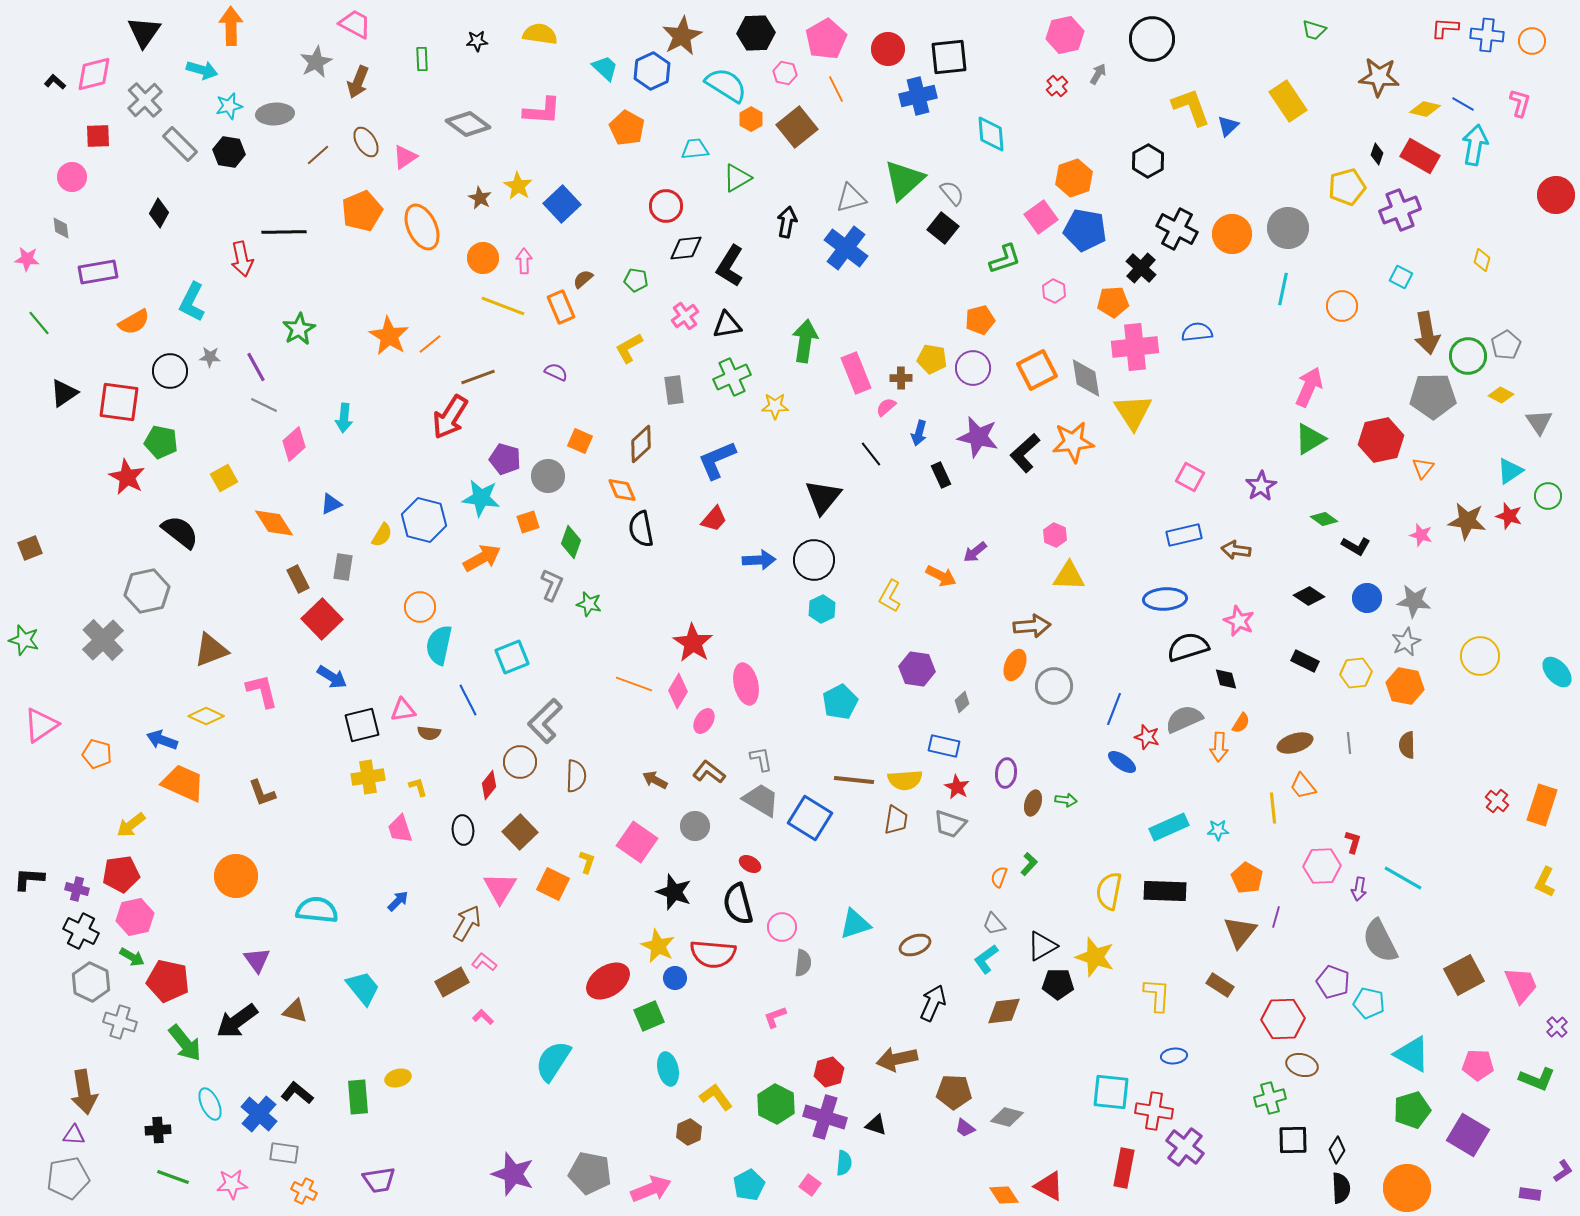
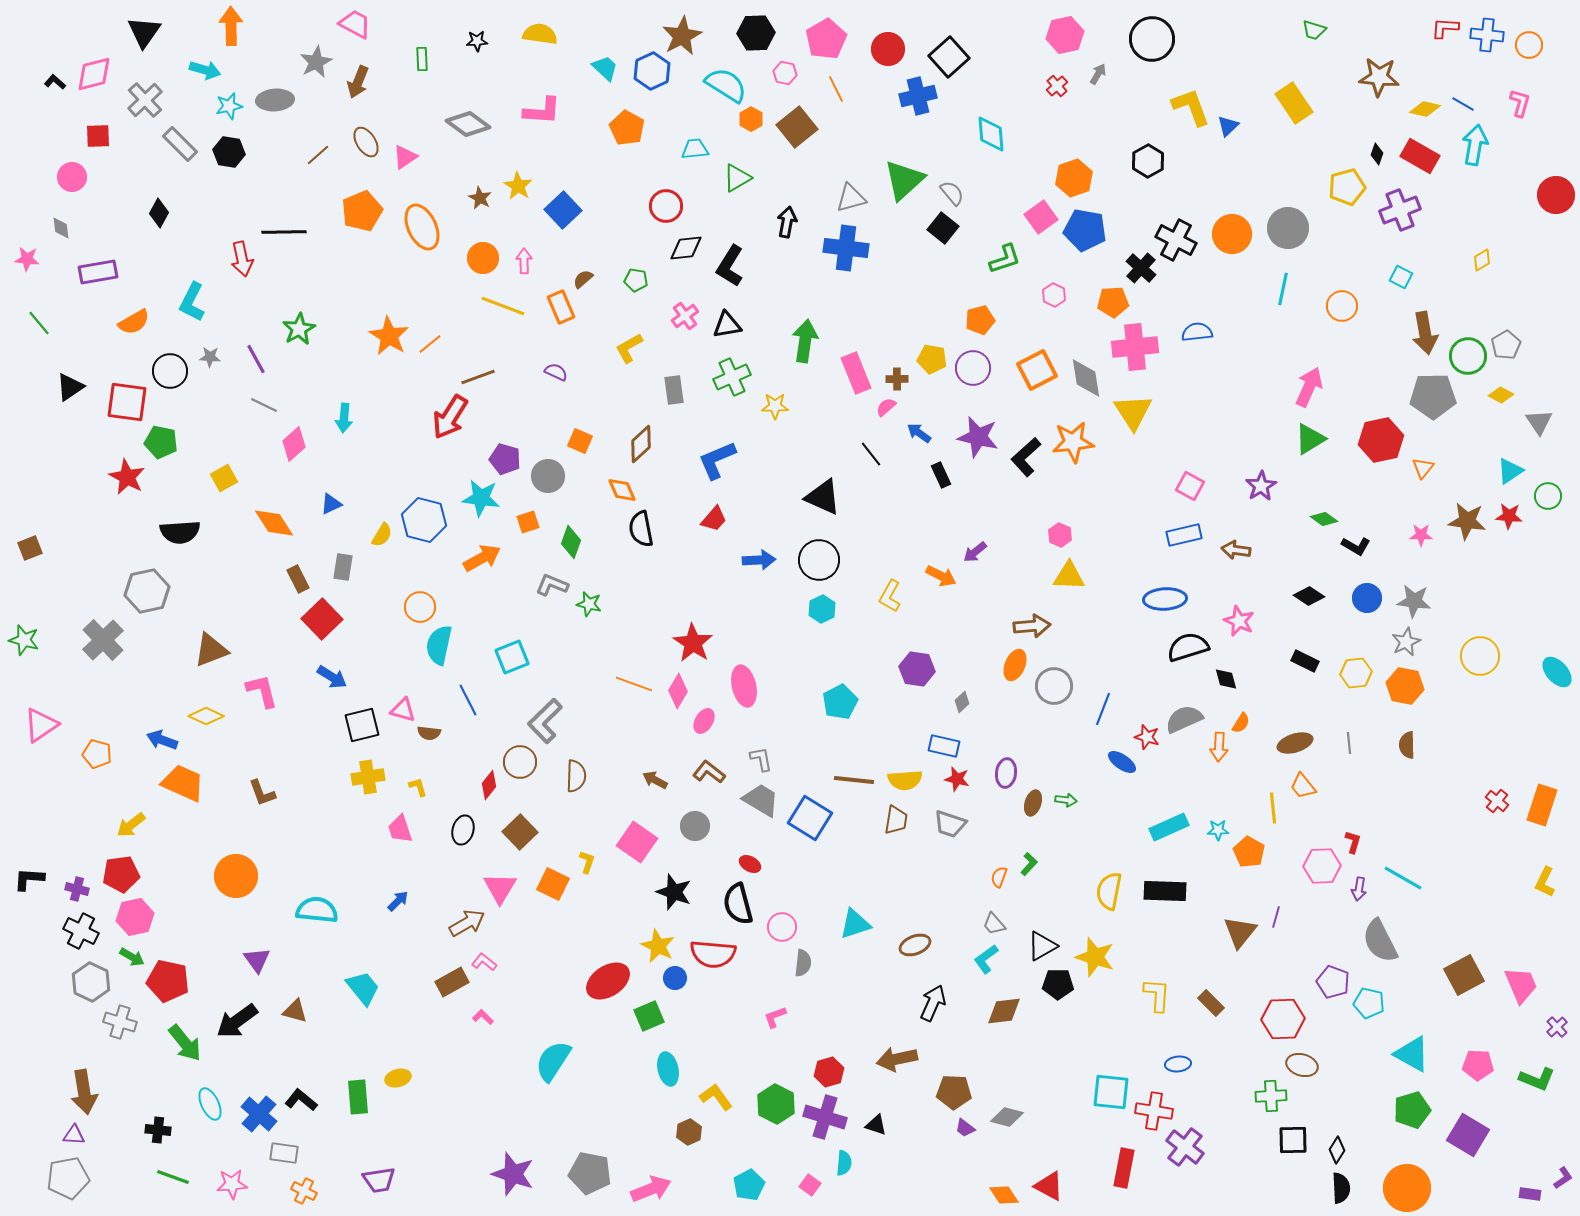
orange circle at (1532, 41): moved 3 px left, 4 px down
black square at (949, 57): rotated 36 degrees counterclockwise
cyan arrow at (202, 70): moved 3 px right
yellow rectangle at (1288, 101): moved 6 px right, 2 px down
gray ellipse at (275, 114): moved 14 px up
blue square at (562, 204): moved 1 px right, 6 px down
black cross at (1177, 229): moved 1 px left, 11 px down
blue cross at (846, 248): rotated 30 degrees counterclockwise
yellow diamond at (1482, 260): rotated 45 degrees clockwise
pink hexagon at (1054, 291): moved 4 px down
brown arrow at (1427, 333): moved 2 px left
purple line at (256, 367): moved 8 px up
brown cross at (901, 378): moved 4 px left, 1 px down
black triangle at (64, 393): moved 6 px right, 6 px up
red square at (119, 402): moved 8 px right
blue arrow at (919, 433): rotated 110 degrees clockwise
black L-shape at (1025, 453): moved 1 px right, 4 px down
pink square at (1190, 477): moved 9 px down
black triangle at (823, 497): rotated 45 degrees counterclockwise
red star at (1509, 516): rotated 12 degrees counterclockwise
black semicircle at (180, 532): rotated 138 degrees clockwise
pink hexagon at (1055, 535): moved 5 px right
pink star at (1421, 535): rotated 15 degrees counterclockwise
black circle at (814, 560): moved 5 px right
gray L-shape at (552, 585): rotated 92 degrees counterclockwise
pink ellipse at (746, 684): moved 2 px left, 2 px down
blue line at (1114, 709): moved 11 px left
pink triangle at (403, 710): rotated 24 degrees clockwise
red star at (957, 787): moved 8 px up; rotated 15 degrees counterclockwise
black ellipse at (463, 830): rotated 20 degrees clockwise
orange pentagon at (1247, 878): moved 2 px right, 26 px up
brown arrow at (467, 923): rotated 30 degrees clockwise
brown rectangle at (1220, 985): moved 9 px left, 18 px down; rotated 12 degrees clockwise
blue ellipse at (1174, 1056): moved 4 px right, 8 px down
black L-shape at (297, 1093): moved 4 px right, 7 px down
green cross at (1270, 1098): moved 1 px right, 2 px up; rotated 12 degrees clockwise
black cross at (158, 1130): rotated 10 degrees clockwise
purple L-shape at (1563, 1171): moved 7 px down
